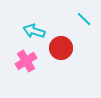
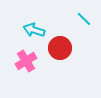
cyan arrow: moved 1 px up
red circle: moved 1 px left
